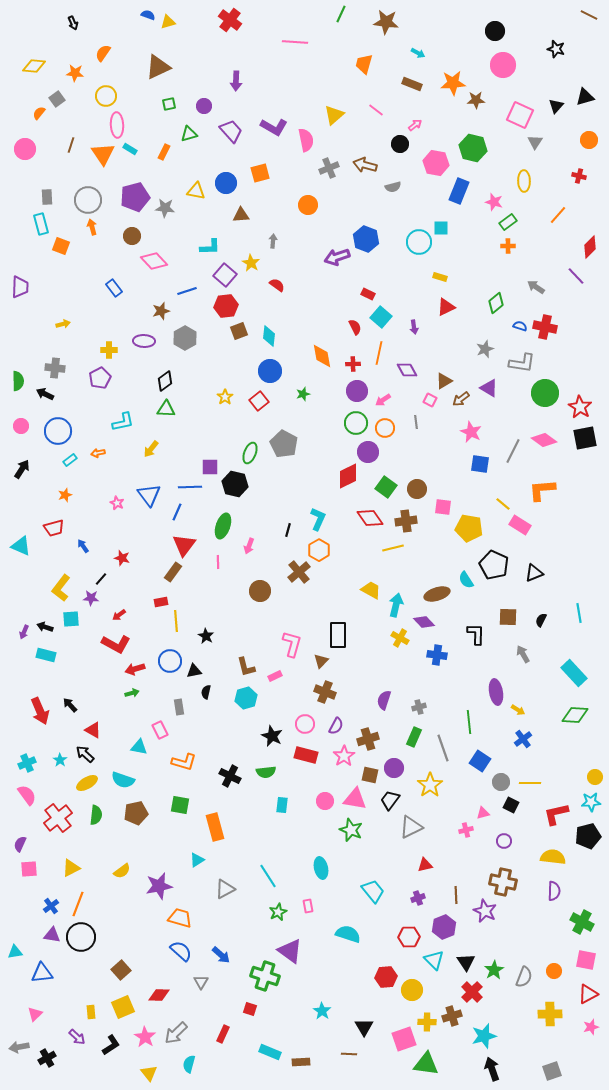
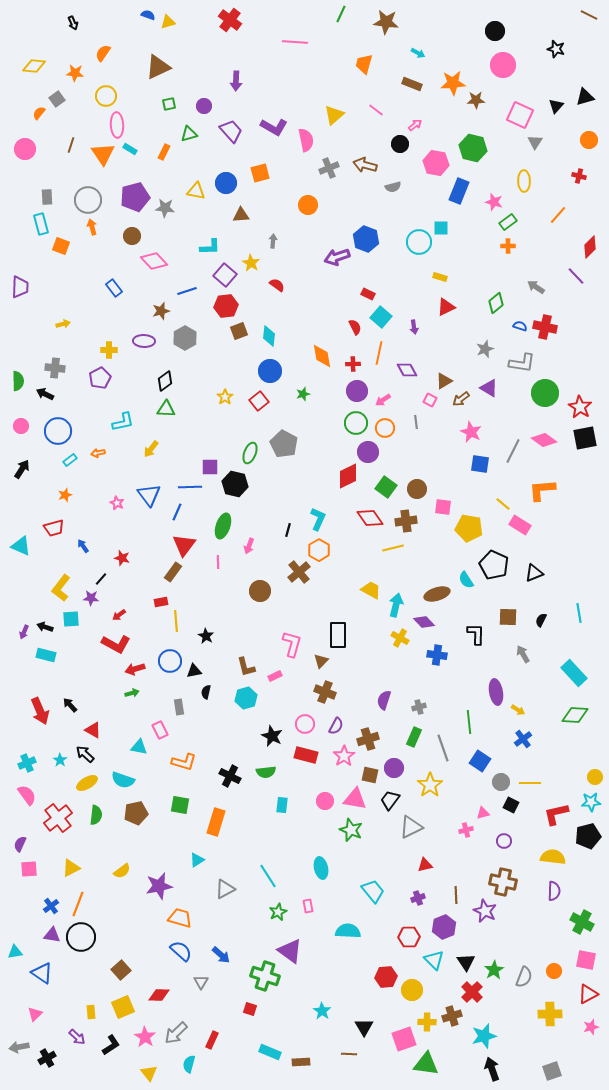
orange rectangle at (215, 827): moved 1 px right, 5 px up; rotated 32 degrees clockwise
cyan semicircle at (348, 934): moved 3 px up; rotated 15 degrees counterclockwise
blue triangle at (42, 973): rotated 40 degrees clockwise
red rectangle at (223, 1034): moved 11 px left, 6 px down
